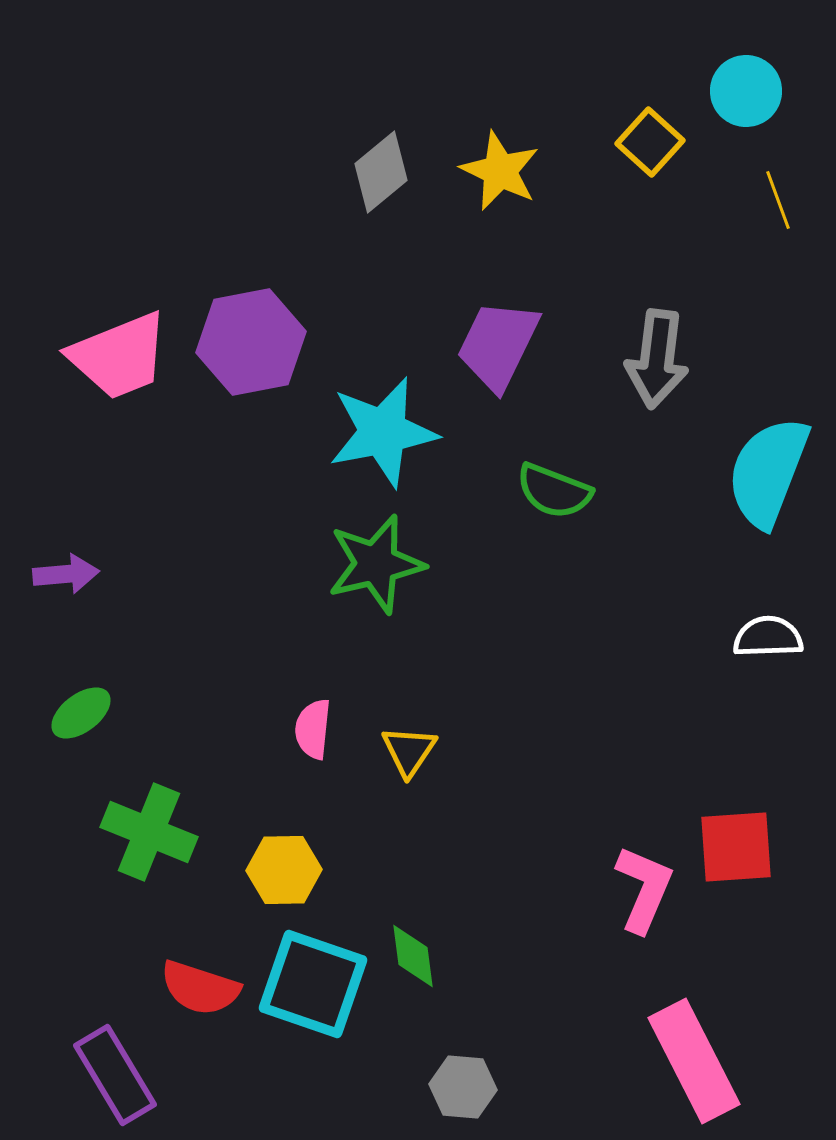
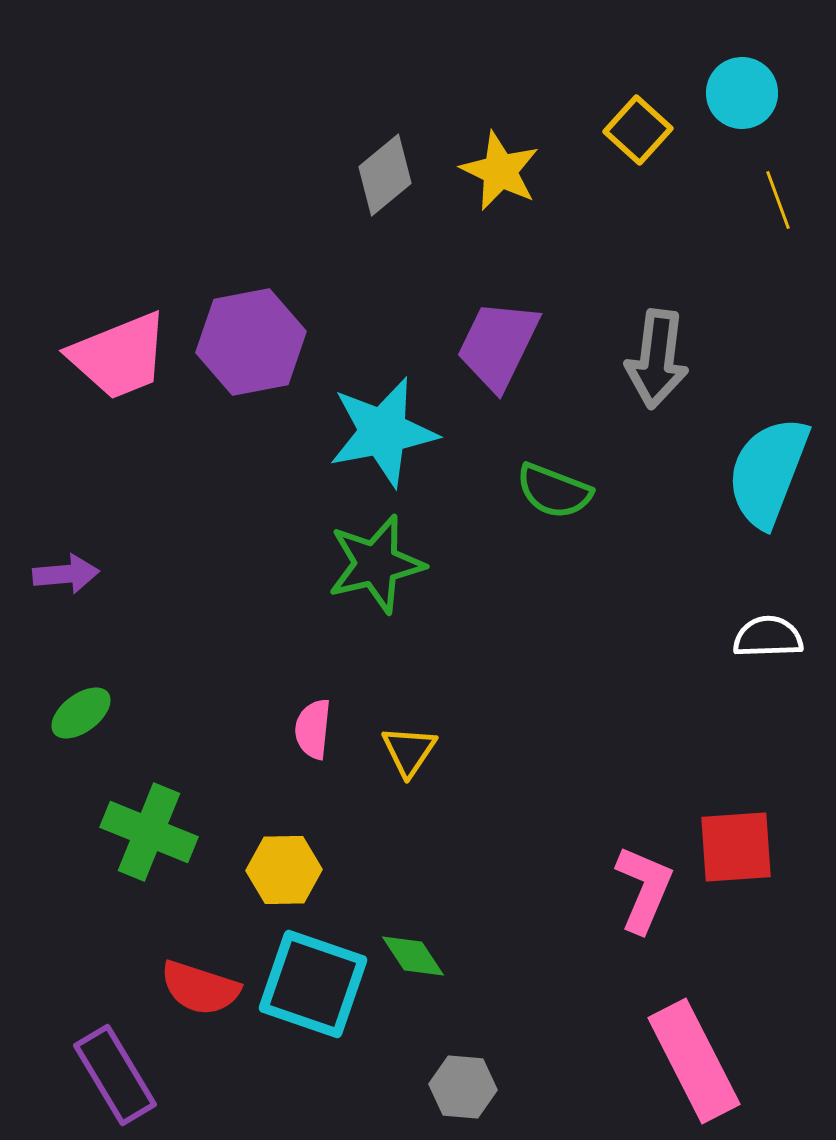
cyan circle: moved 4 px left, 2 px down
yellow square: moved 12 px left, 12 px up
gray diamond: moved 4 px right, 3 px down
green diamond: rotated 26 degrees counterclockwise
